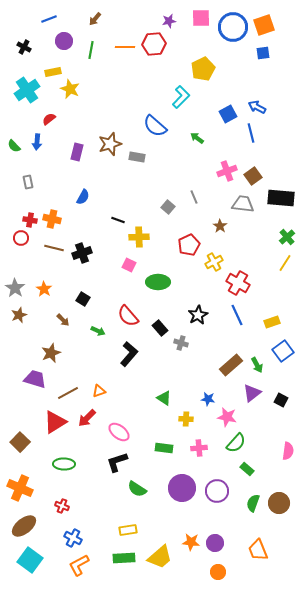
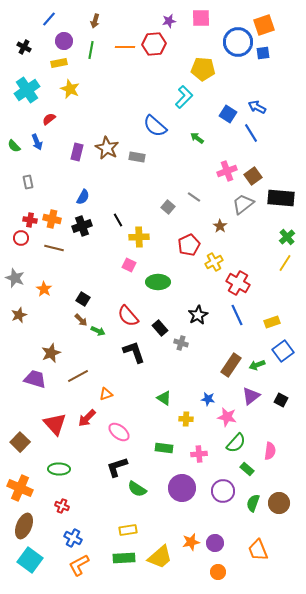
blue line at (49, 19): rotated 28 degrees counterclockwise
brown arrow at (95, 19): moved 2 px down; rotated 24 degrees counterclockwise
blue circle at (233, 27): moved 5 px right, 15 px down
yellow pentagon at (203, 69): rotated 30 degrees clockwise
yellow rectangle at (53, 72): moved 6 px right, 9 px up
cyan L-shape at (181, 97): moved 3 px right
blue square at (228, 114): rotated 30 degrees counterclockwise
blue line at (251, 133): rotated 18 degrees counterclockwise
blue arrow at (37, 142): rotated 28 degrees counterclockwise
brown star at (110, 144): moved 3 px left, 4 px down; rotated 25 degrees counterclockwise
gray line at (194, 197): rotated 32 degrees counterclockwise
gray trapezoid at (243, 204): rotated 45 degrees counterclockwise
black line at (118, 220): rotated 40 degrees clockwise
black cross at (82, 253): moved 27 px up
gray star at (15, 288): moved 10 px up; rotated 12 degrees counterclockwise
brown arrow at (63, 320): moved 18 px right
black L-shape at (129, 354): moved 5 px right, 2 px up; rotated 60 degrees counterclockwise
brown rectangle at (231, 365): rotated 15 degrees counterclockwise
green arrow at (257, 365): rotated 98 degrees clockwise
orange triangle at (99, 391): moved 7 px right, 3 px down
brown line at (68, 393): moved 10 px right, 17 px up
purple triangle at (252, 393): moved 1 px left, 3 px down
red triangle at (55, 422): moved 2 px down; rotated 40 degrees counterclockwise
pink cross at (199, 448): moved 6 px down
pink semicircle at (288, 451): moved 18 px left
black L-shape at (117, 462): moved 5 px down
green ellipse at (64, 464): moved 5 px left, 5 px down
purple circle at (217, 491): moved 6 px right
brown ellipse at (24, 526): rotated 30 degrees counterclockwise
orange star at (191, 542): rotated 18 degrees counterclockwise
